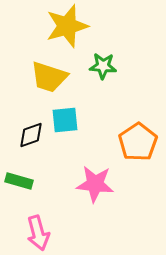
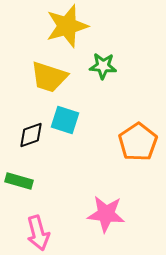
cyan square: rotated 24 degrees clockwise
pink star: moved 11 px right, 30 px down
